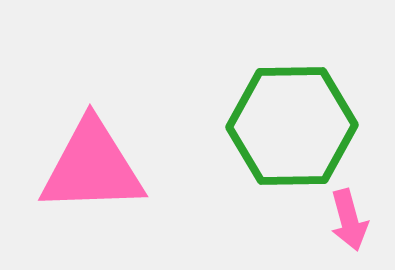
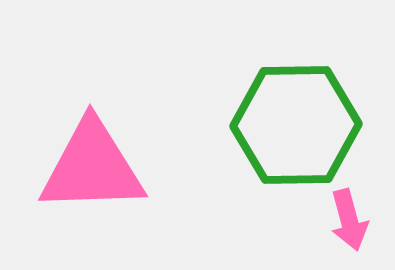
green hexagon: moved 4 px right, 1 px up
